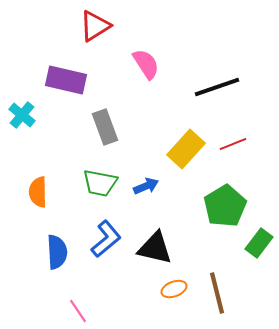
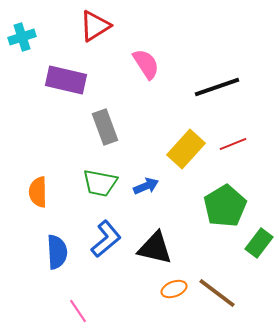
cyan cross: moved 78 px up; rotated 32 degrees clockwise
brown line: rotated 39 degrees counterclockwise
